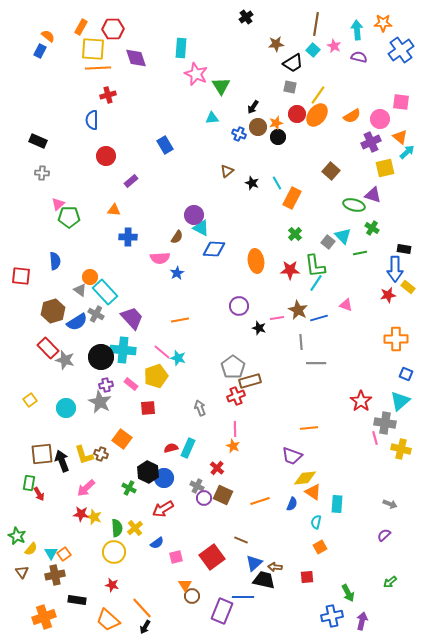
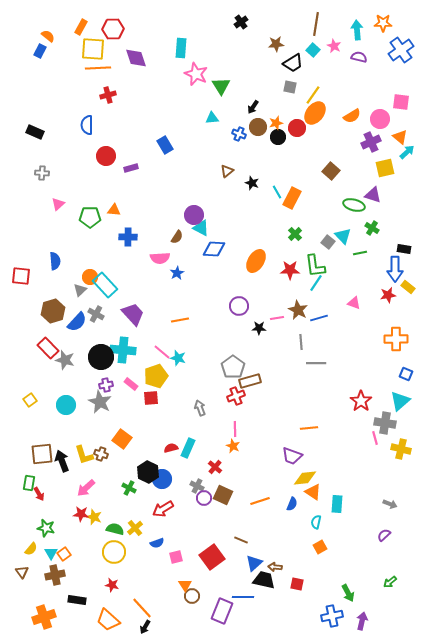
black cross at (246, 17): moved 5 px left, 5 px down
yellow line at (318, 95): moved 5 px left
red circle at (297, 114): moved 14 px down
orange ellipse at (317, 115): moved 2 px left, 2 px up
blue semicircle at (92, 120): moved 5 px left, 5 px down
black rectangle at (38, 141): moved 3 px left, 9 px up
purple rectangle at (131, 181): moved 13 px up; rotated 24 degrees clockwise
cyan line at (277, 183): moved 9 px down
green pentagon at (69, 217): moved 21 px right
orange ellipse at (256, 261): rotated 40 degrees clockwise
gray triangle at (80, 290): rotated 40 degrees clockwise
cyan rectangle at (105, 292): moved 7 px up
pink triangle at (346, 305): moved 8 px right, 2 px up
purple trapezoid at (132, 318): moved 1 px right, 4 px up
blue semicircle at (77, 322): rotated 15 degrees counterclockwise
black star at (259, 328): rotated 16 degrees counterclockwise
cyan circle at (66, 408): moved 3 px up
red square at (148, 408): moved 3 px right, 10 px up
red cross at (217, 468): moved 2 px left, 1 px up
blue circle at (164, 478): moved 2 px left, 1 px down
green semicircle at (117, 528): moved 2 px left, 1 px down; rotated 72 degrees counterclockwise
green star at (17, 536): moved 29 px right, 8 px up; rotated 12 degrees counterclockwise
blue semicircle at (157, 543): rotated 16 degrees clockwise
red square at (307, 577): moved 10 px left, 7 px down; rotated 16 degrees clockwise
